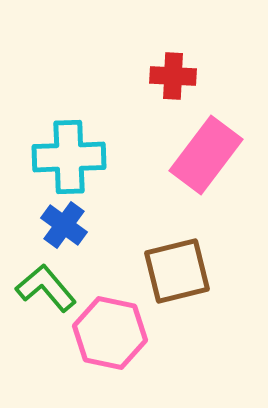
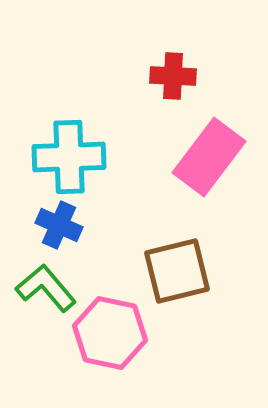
pink rectangle: moved 3 px right, 2 px down
blue cross: moved 5 px left; rotated 12 degrees counterclockwise
